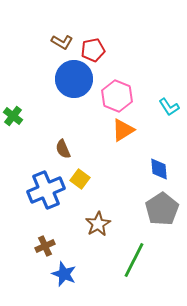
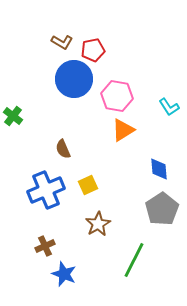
pink hexagon: rotated 12 degrees counterclockwise
yellow square: moved 8 px right, 6 px down; rotated 30 degrees clockwise
